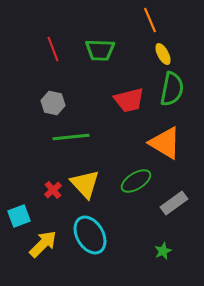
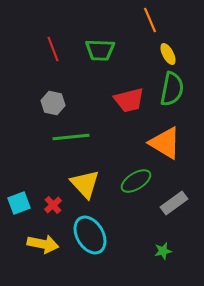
yellow ellipse: moved 5 px right
red cross: moved 15 px down
cyan square: moved 13 px up
yellow arrow: rotated 56 degrees clockwise
green star: rotated 12 degrees clockwise
